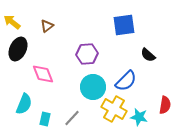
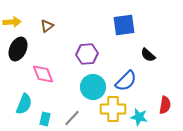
yellow arrow: rotated 138 degrees clockwise
yellow cross: moved 1 px left; rotated 30 degrees counterclockwise
